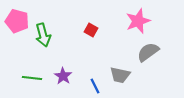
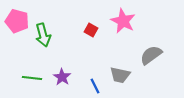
pink star: moved 15 px left; rotated 25 degrees counterclockwise
gray semicircle: moved 3 px right, 3 px down
purple star: moved 1 px left, 1 px down
